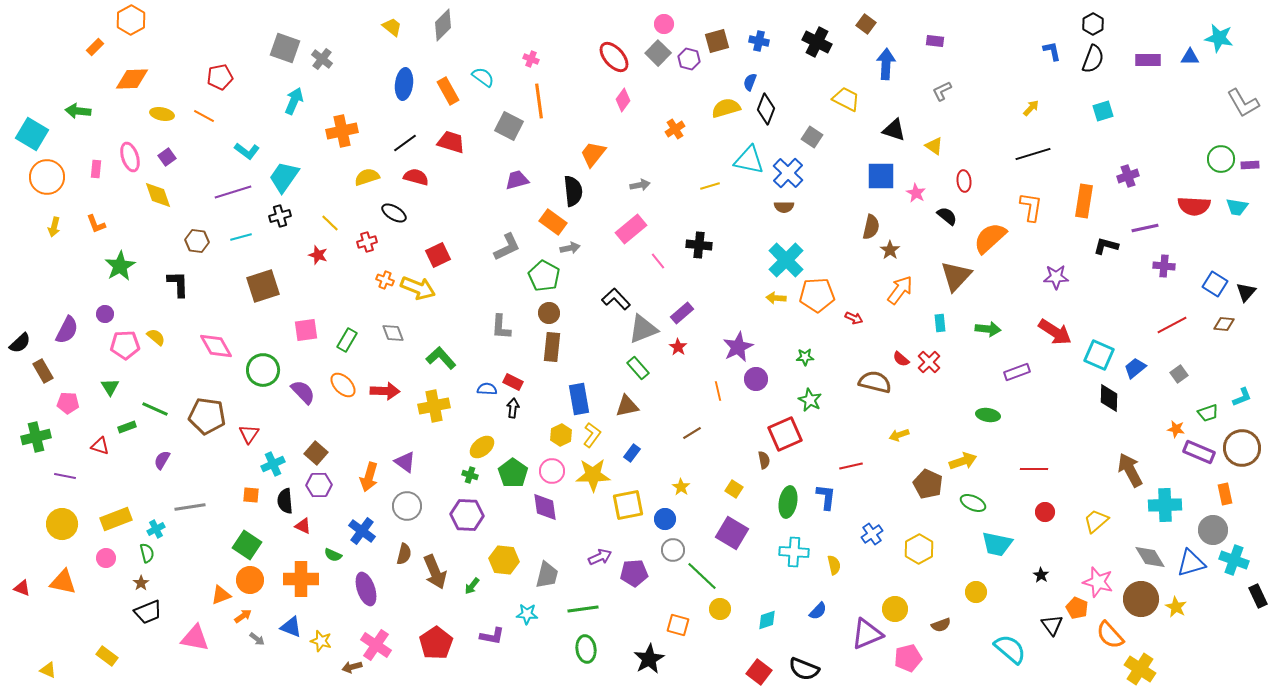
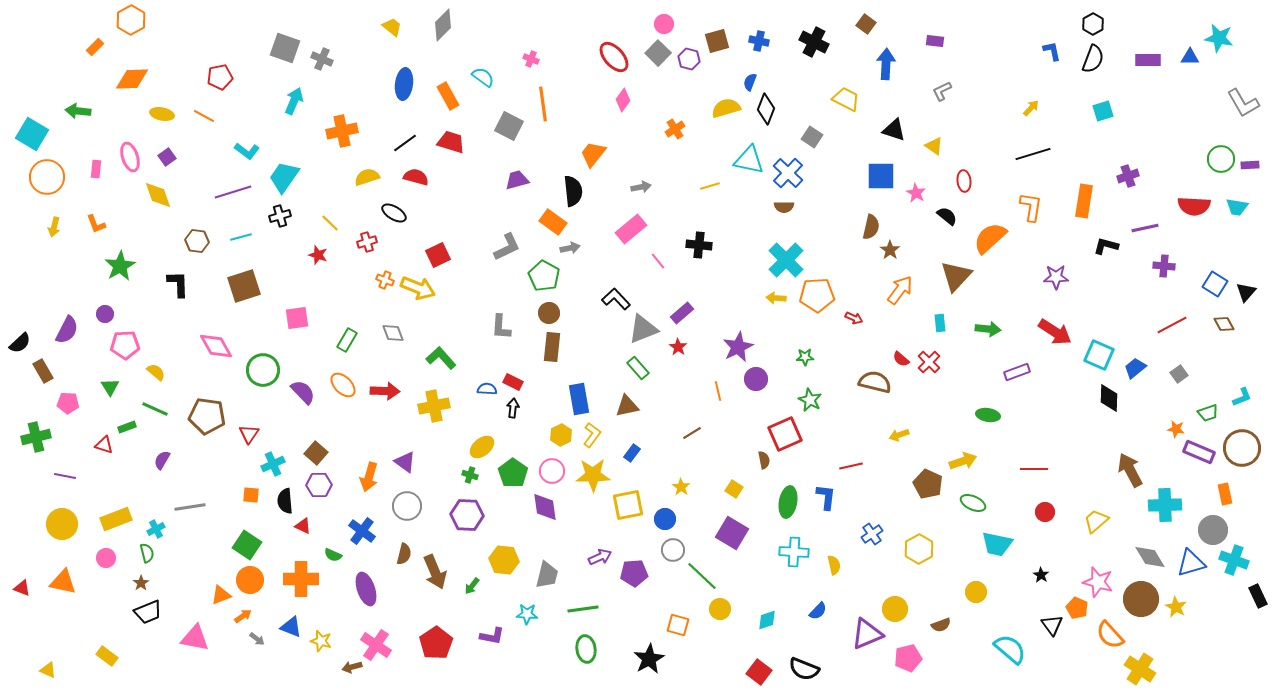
black cross at (817, 42): moved 3 px left
gray cross at (322, 59): rotated 15 degrees counterclockwise
orange rectangle at (448, 91): moved 5 px down
orange line at (539, 101): moved 4 px right, 3 px down
gray arrow at (640, 185): moved 1 px right, 2 px down
brown square at (263, 286): moved 19 px left
brown diamond at (1224, 324): rotated 55 degrees clockwise
pink square at (306, 330): moved 9 px left, 12 px up
yellow semicircle at (156, 337): moved 35 px down
red triangle at (100, 446): moved 4 px right, 1 px up
